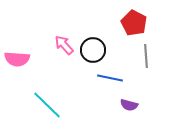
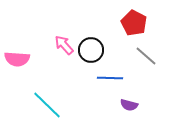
black circle: moved 2 px left
gray line: rotated 45 degrees counterclockwise
blue line: rotated 10 degrees counterclockwise
